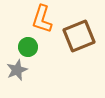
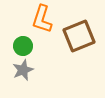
green circle: moved 5 px left, 1 px up
gray star: moved 6 px right
